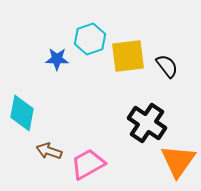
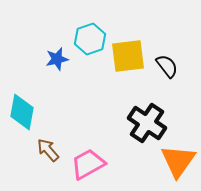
blue star: rotated 15 degrees counterclockwise
cyan diamond: moved 1 px up
brown arrow: moved 1 px left, 1 px up; rotated 30 degrees clockwise
